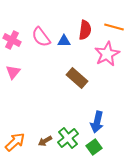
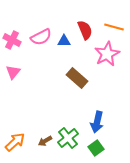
red semicircle: rotated 30 degrees counterclockwise
pink semicircle: rotated 80 degrees counterclockwise
green square: moved 2 px right, 1 px down
